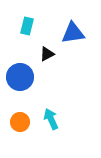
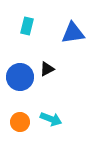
black triangle: moved 15 px down
cyan arrow: rotated 135 degrees clockwise
